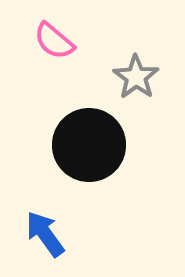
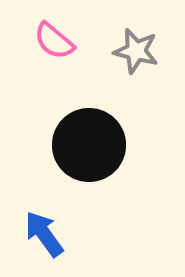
gray star: moved 26 px up; rotated 21 degrees counterclockwise
blue arrow: moved 1 px left
